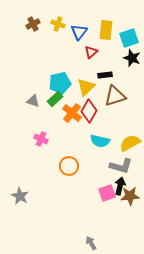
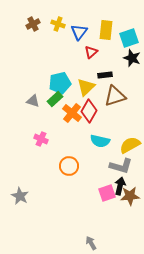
yellow semicircle: moved 2 px down
